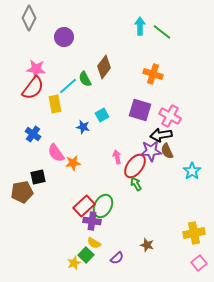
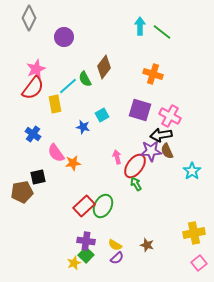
pink star: rotated 30 degrees counterclockwise
purple cross: moved 6 px left, 20 px down
yellow semicircle: moved 21 px right, 2 px down
